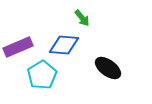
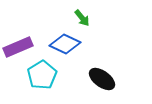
blue diamond: moved 1 px right, 1 px up; rotated 20 degrees clockwise
black ellipse: moved 6 px left, 11 px down
